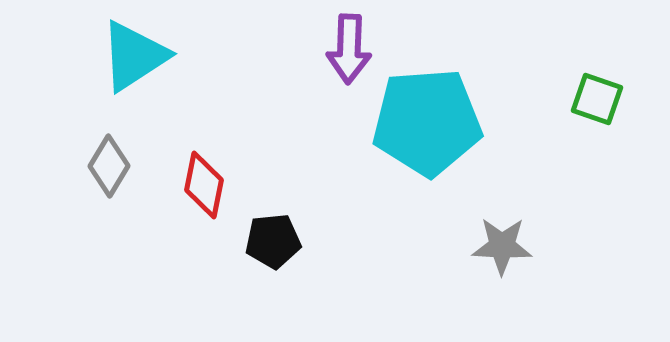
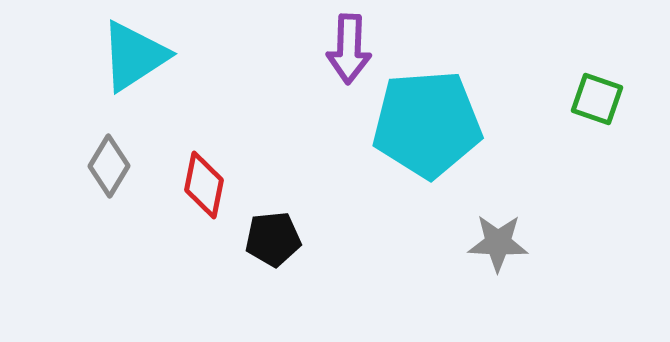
cyan pentagon: moved 2 px down
black pentagon: moved 2 px up
gray star: moved 4 px left, 3 px up
